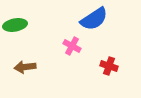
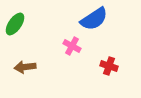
green ellipse: moved 1 px up; rotated 45 degrees counterclockwise
